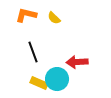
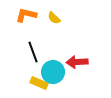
cyan circle: moved 4 px left, 7 px up
